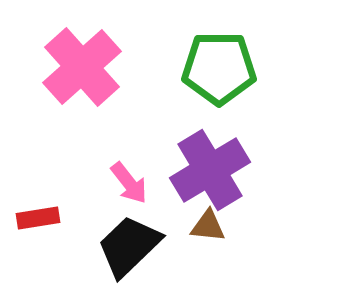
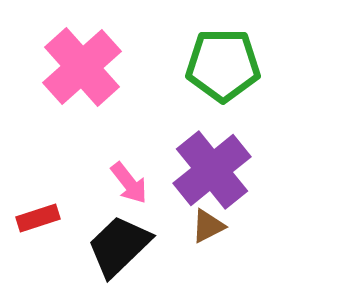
green pentagon: moved 4 px right, 3 px up
purple cross: moved 2 px right; rotated 8 degrees counterclockwise
red rectangle: rotated 9 degrees counterclockwise
brown triangle: rotated 33 degrees counterclockwise
black trapezoid: moved 10 px left
